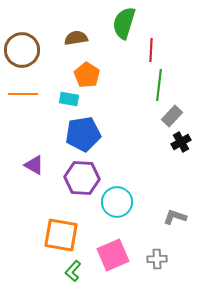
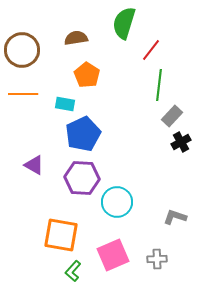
red line: rotated 35 degrees clockwise
cyan rectangle: moved 4 px left, 5 px down
blue pentagon: rotated 16 degrees counterclockwise
